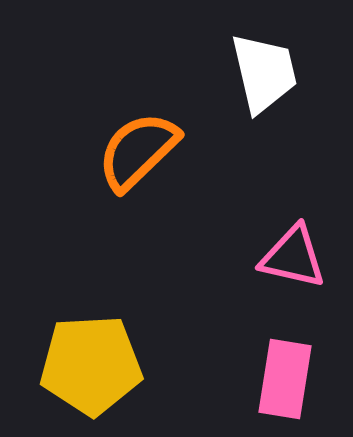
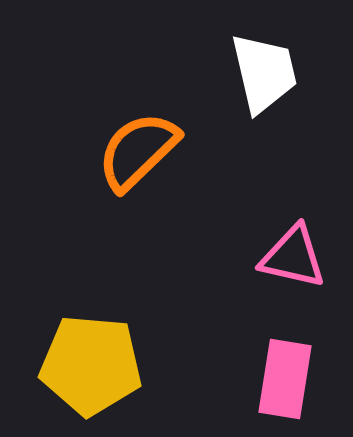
yellow pentagon: rotated 8 degrees clockwise
